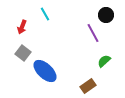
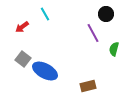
black circle: moved 1 px up
red arrow: rotated 32 degrees clockwise
gray square: moved 6 px down
green semicircle: moved 10 px right, 12 px up; rotated 32 degrees counterclockwise
blue ellipse: rotated 15 degrees counterclockwise
brown rectangle: rotated 21 degrees clockwise
